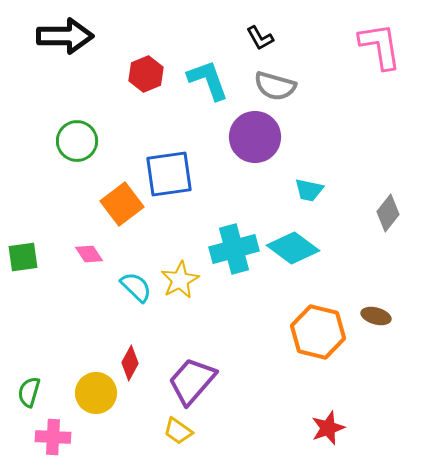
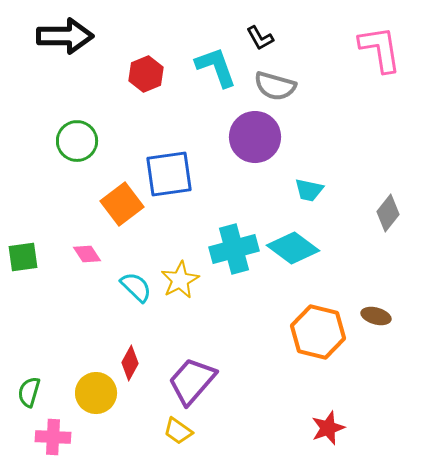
pink L-shape: moved 3 px down
cyan L-shape: moved 8 px right, 13 px up
pink diamond: moved 2 px left
